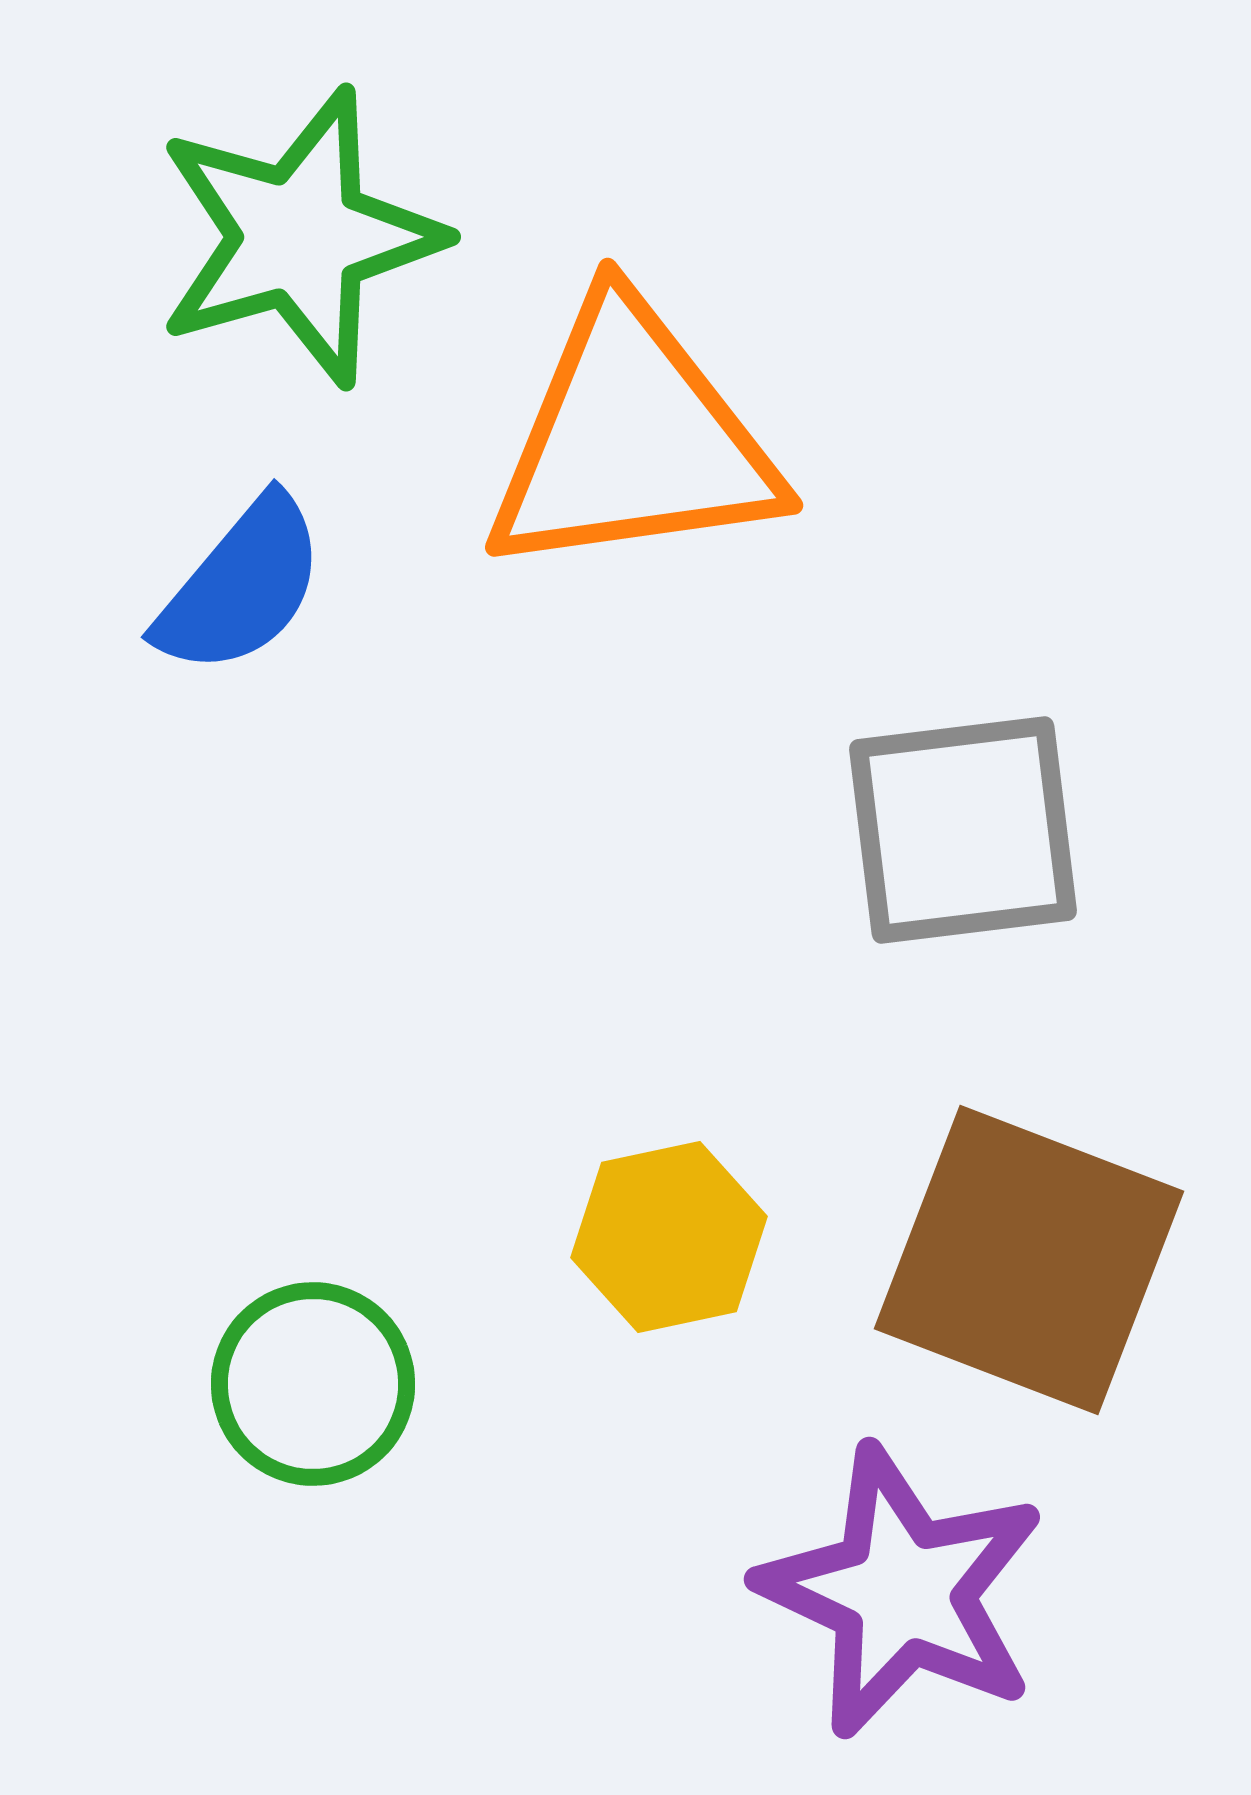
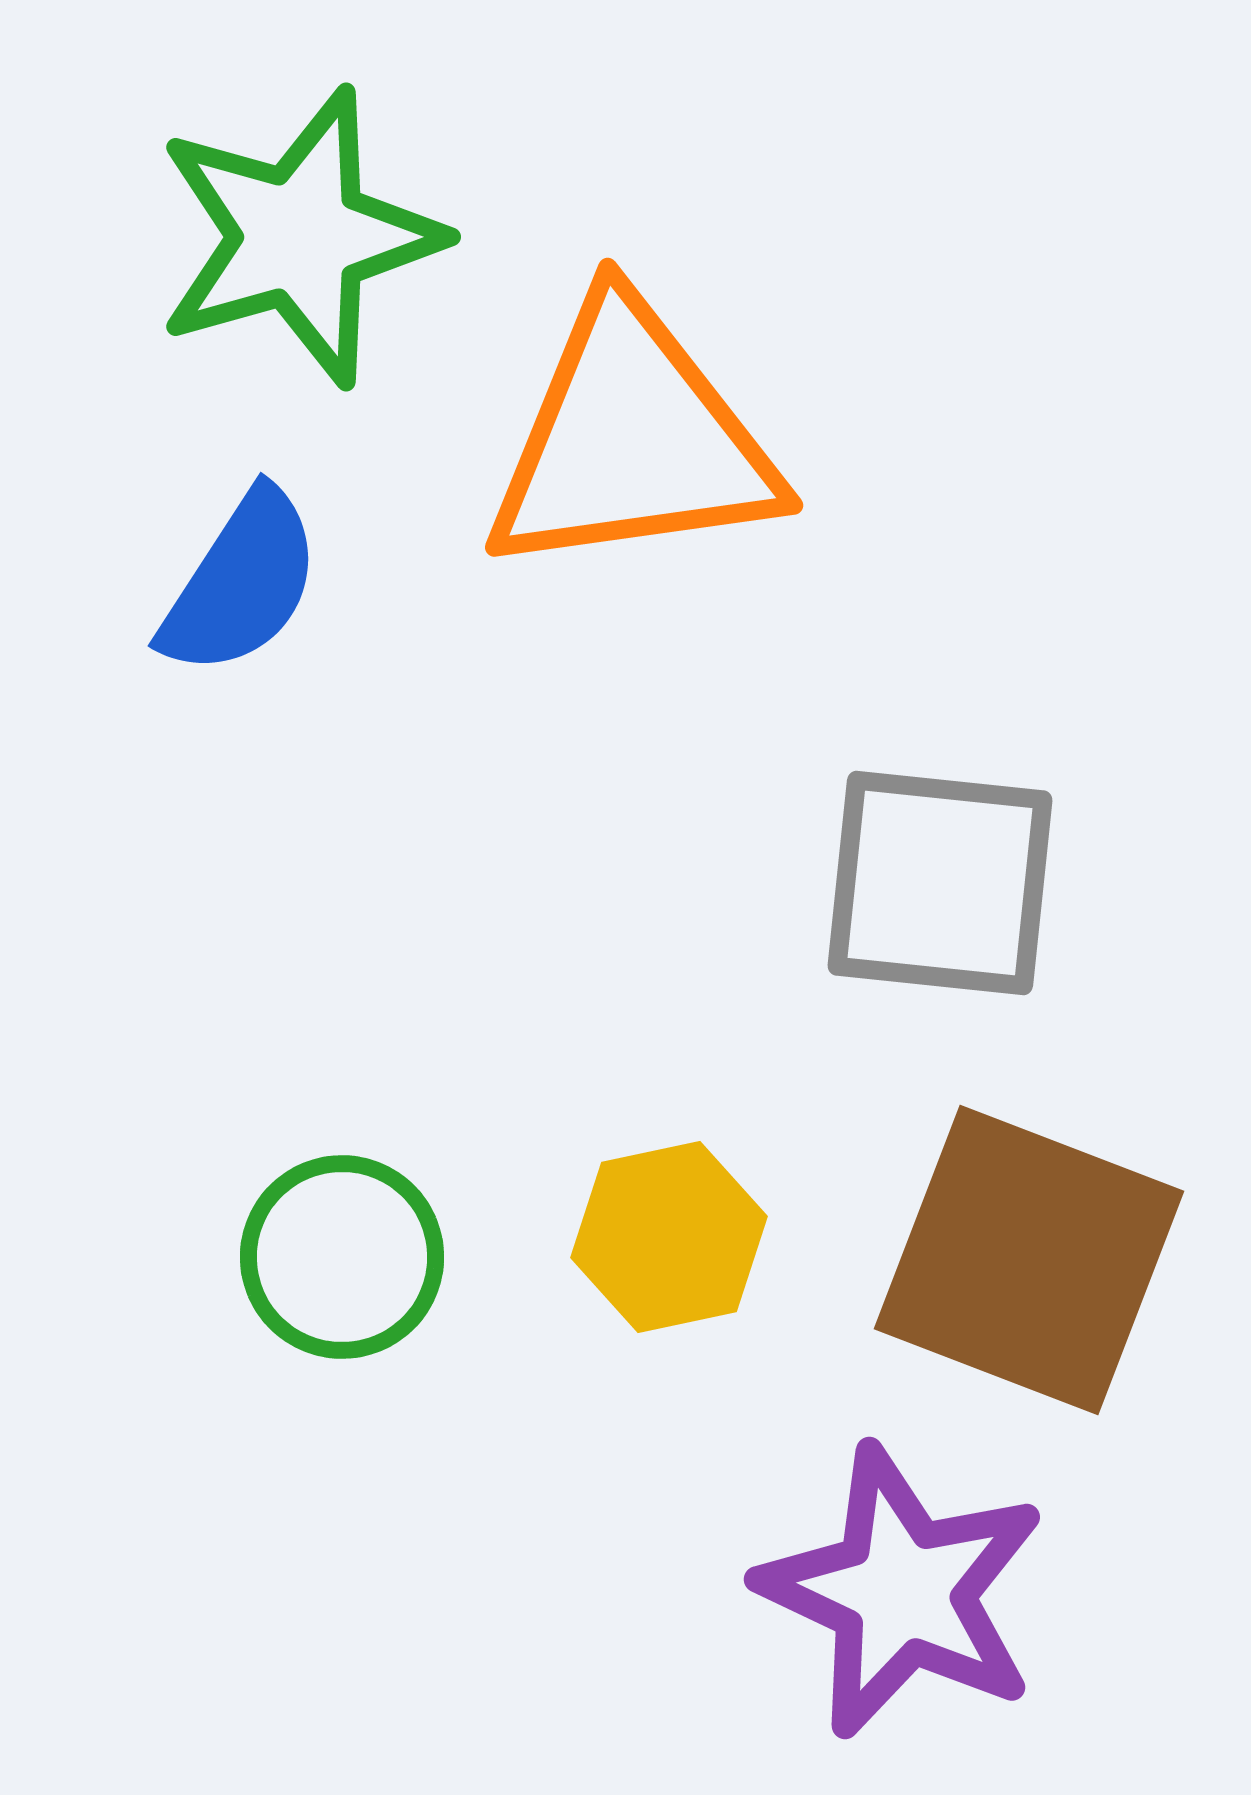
blue semicircle: moved 3 px up; rotated 7 degrees counterclockwise
gray square: moved 23 px left, 53 px down; rotated 13 degrees clockwise
green circle: moved 29 px right, 127 px up
